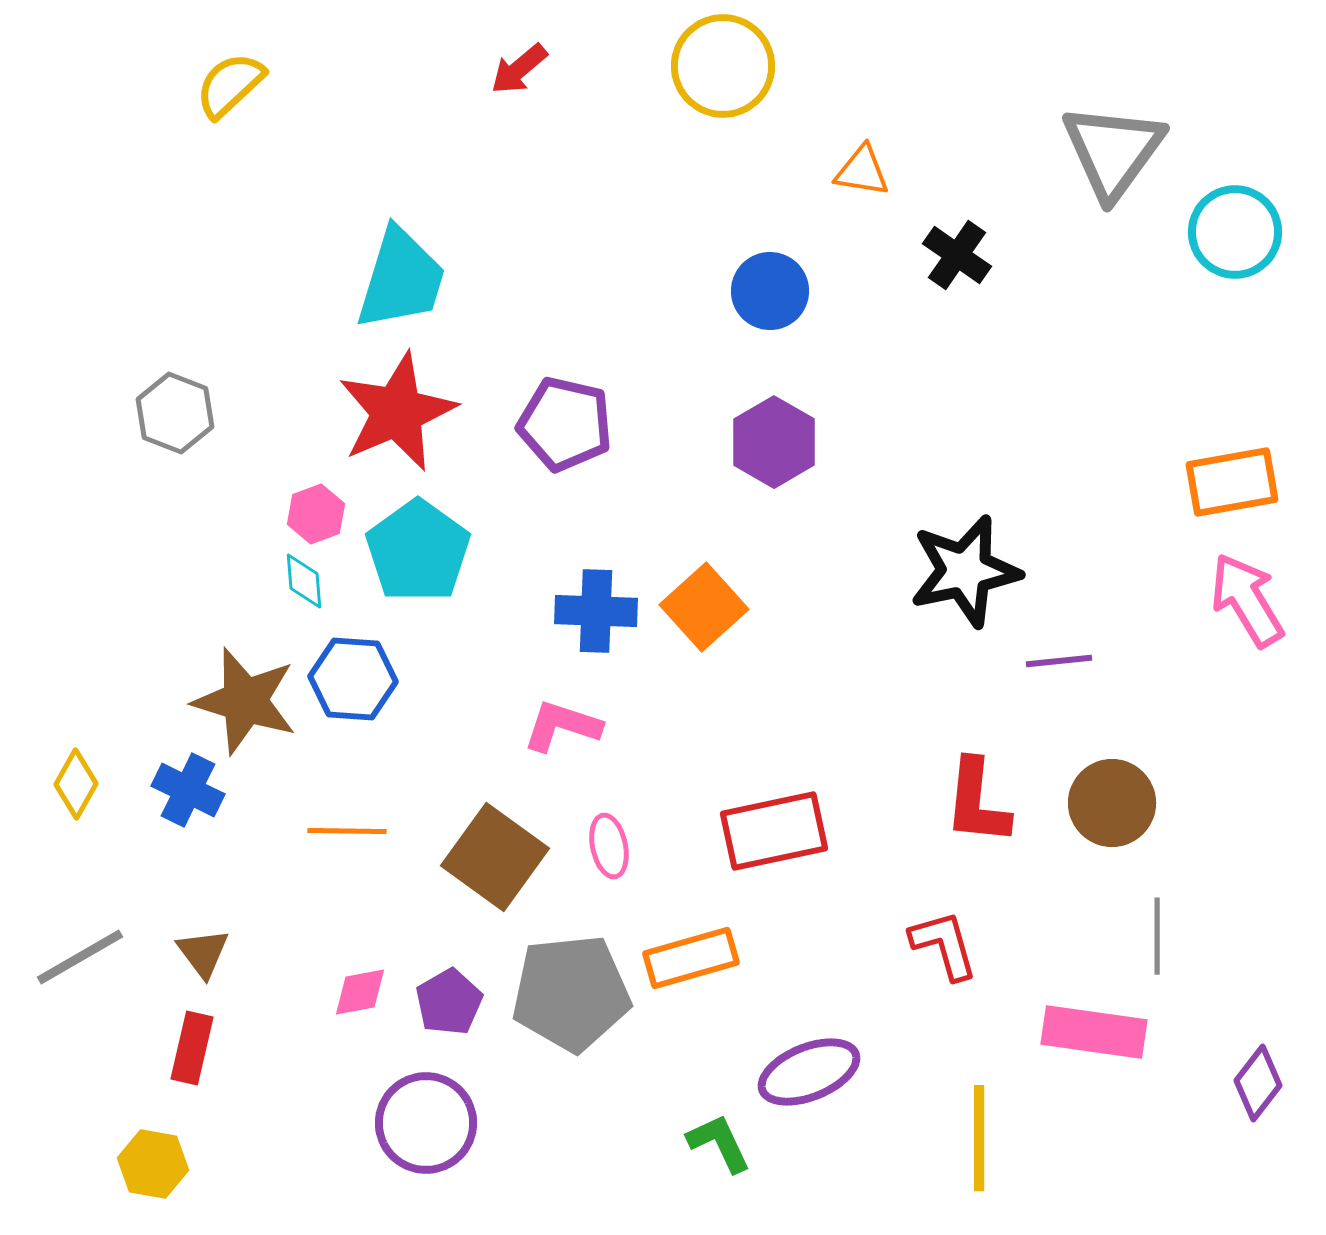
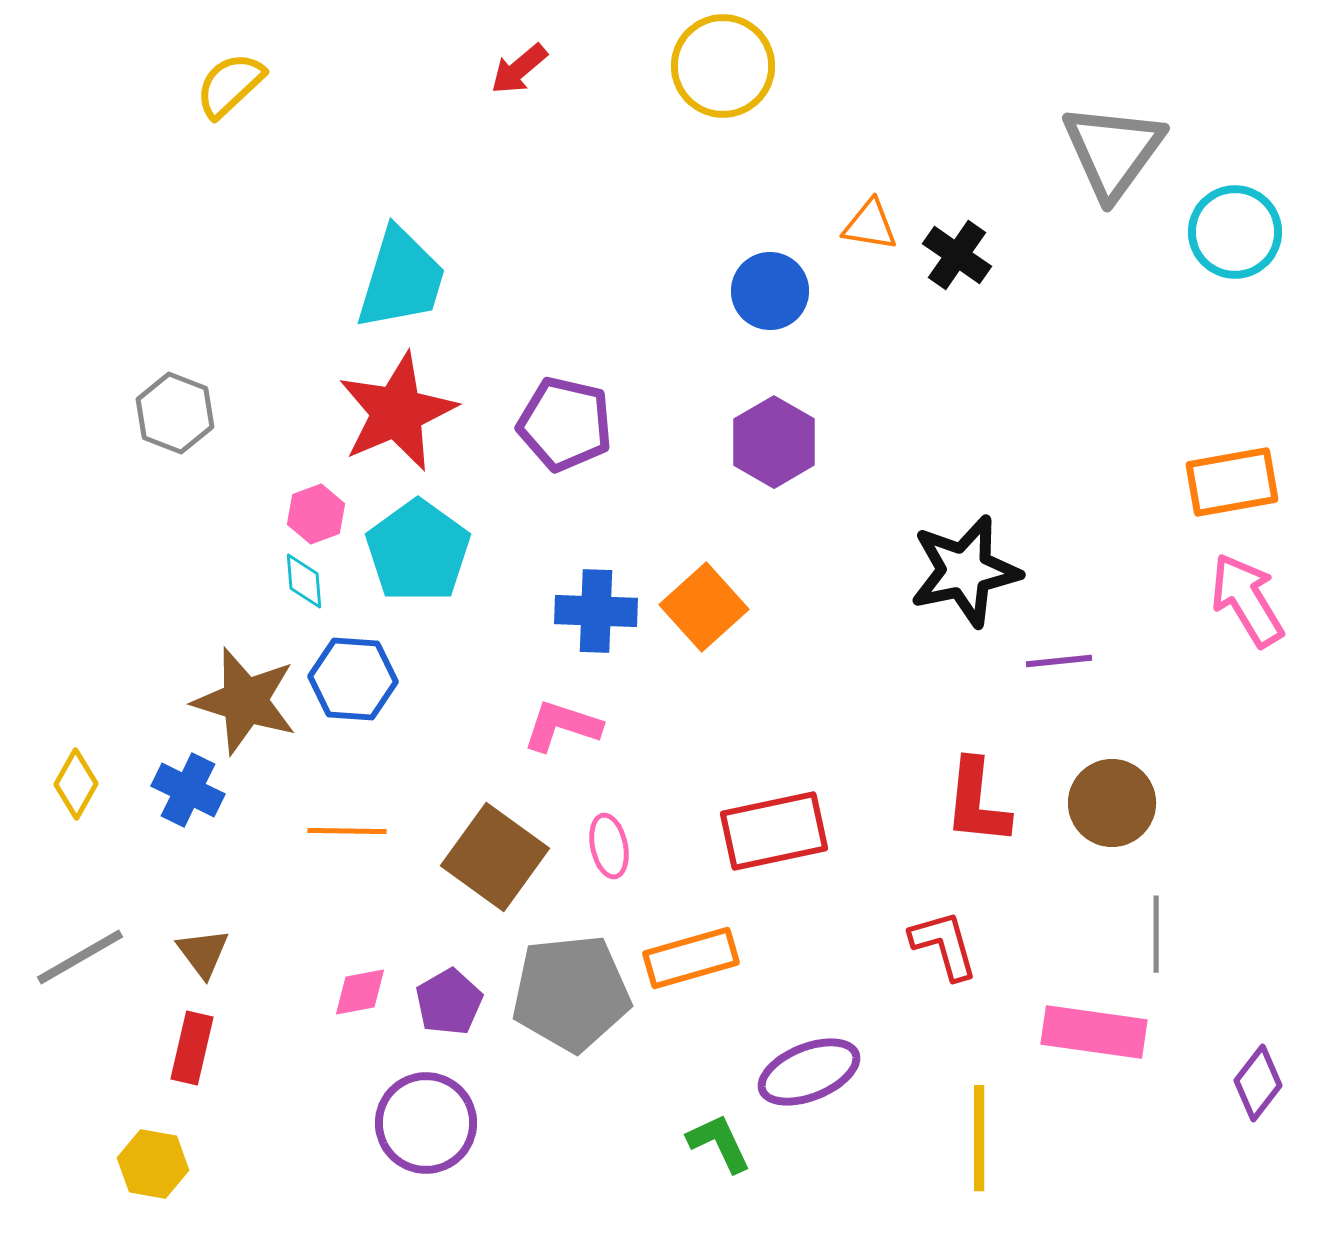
orange triangle at (862, 171): moved 8 px right, 54 px down
gray line at (1157, 936): moved 1 px left, 2 px up
